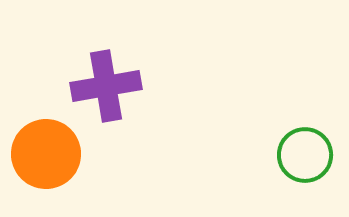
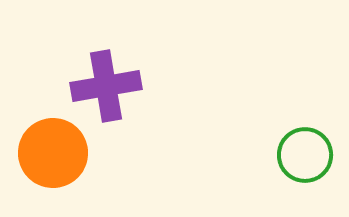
orange circle: moved 7 px right, 1 px up
